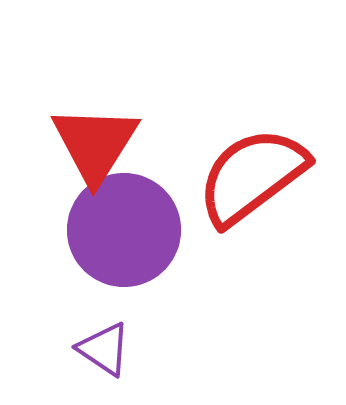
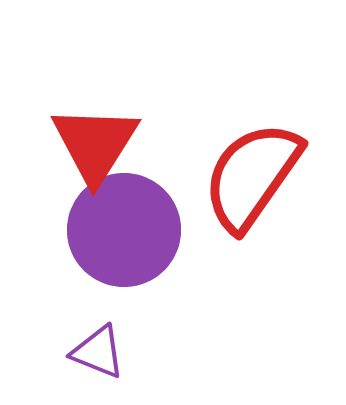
red semicircle: rotated 18 degrees counterclockwise
purple triangle: moved 6 px left, 3 px down; rotated 12 degrees counterclockwise
